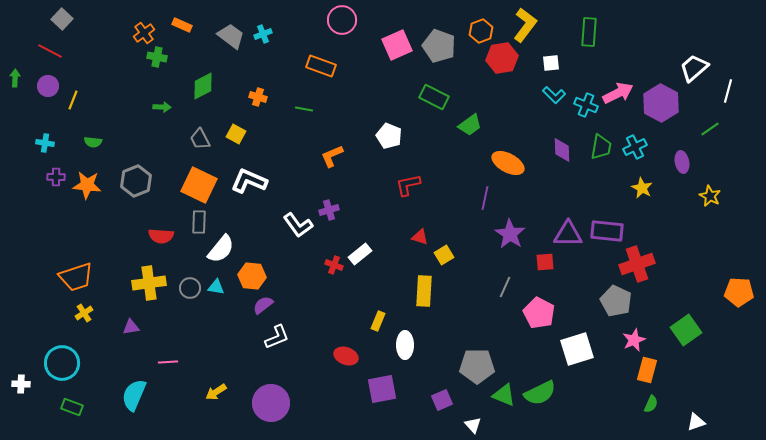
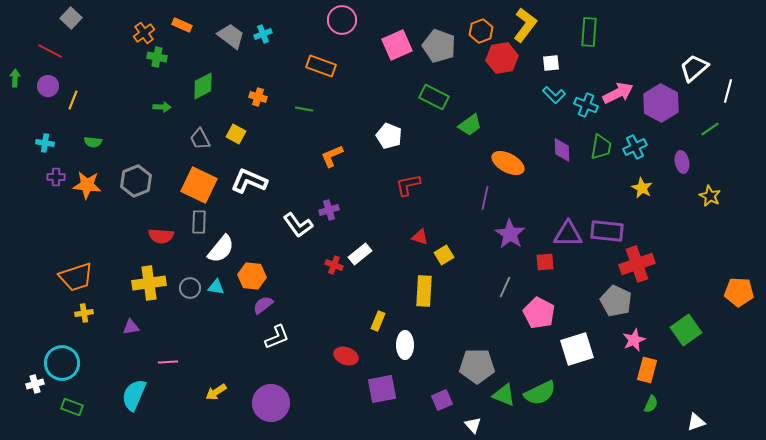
gray square at (62, 19): moved 9 px right, 1 px up
yellow cross at (84, 313): rotated 24 degrees clockwise
white cross at (21, 384): moved 14 px right; rotated 18 degrees counterclockwise
